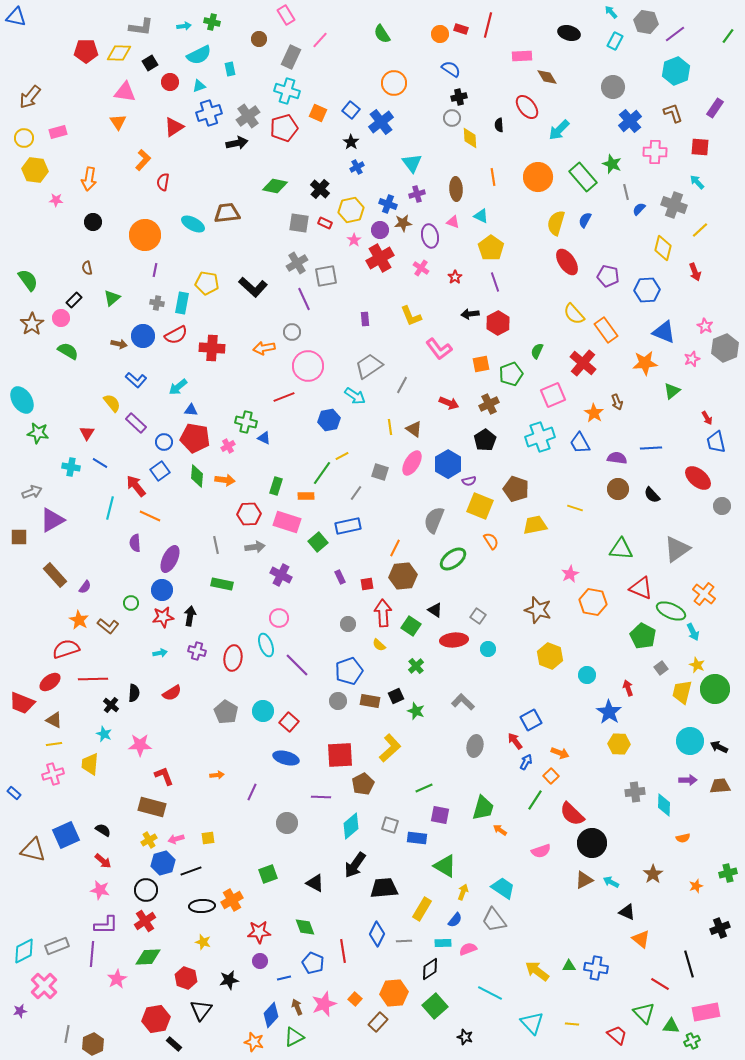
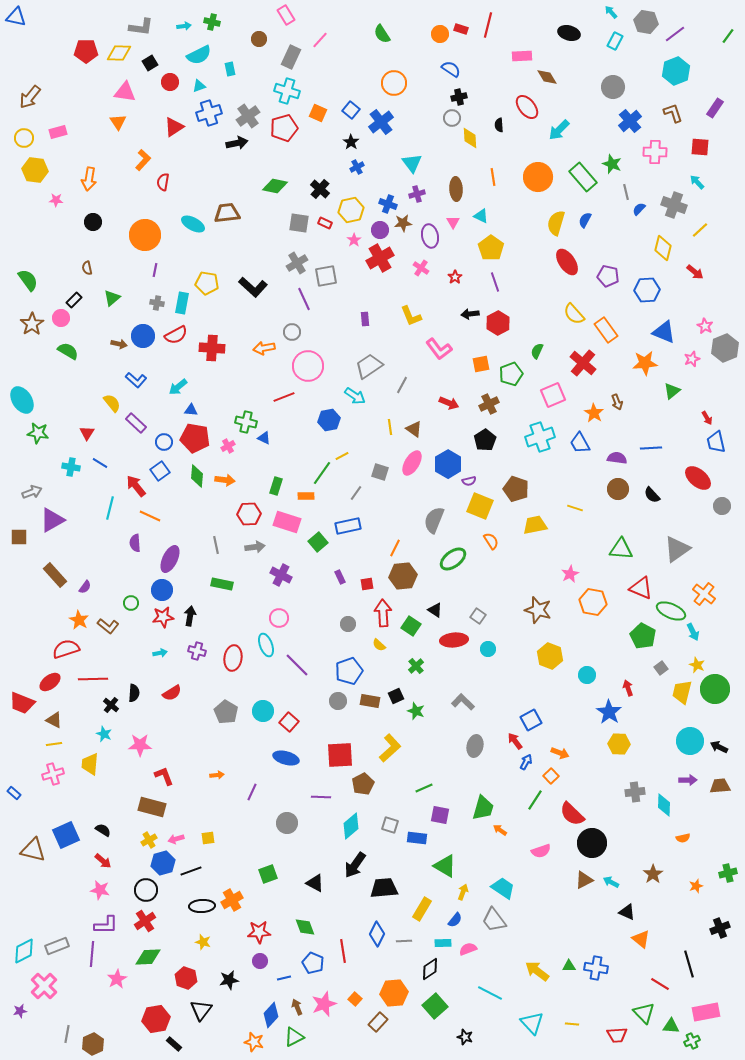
pink triangle at (453, 222): rotated 40 degrees clockwise
red arrow at (695, 272): rotated 30 degrees counterclockwise
red trapezoid at (617, 1035): rotated 135 degrees clockwise
